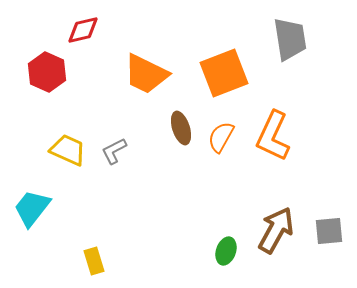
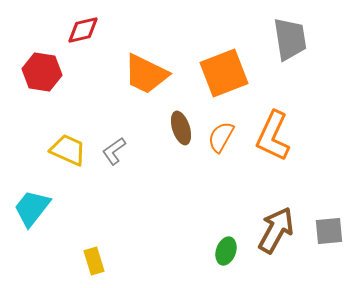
red hexagon: moved 5 px left; rotated 15 degrees counterclockwise
gray L-shape: rotated 8 degrees counterclockwise
